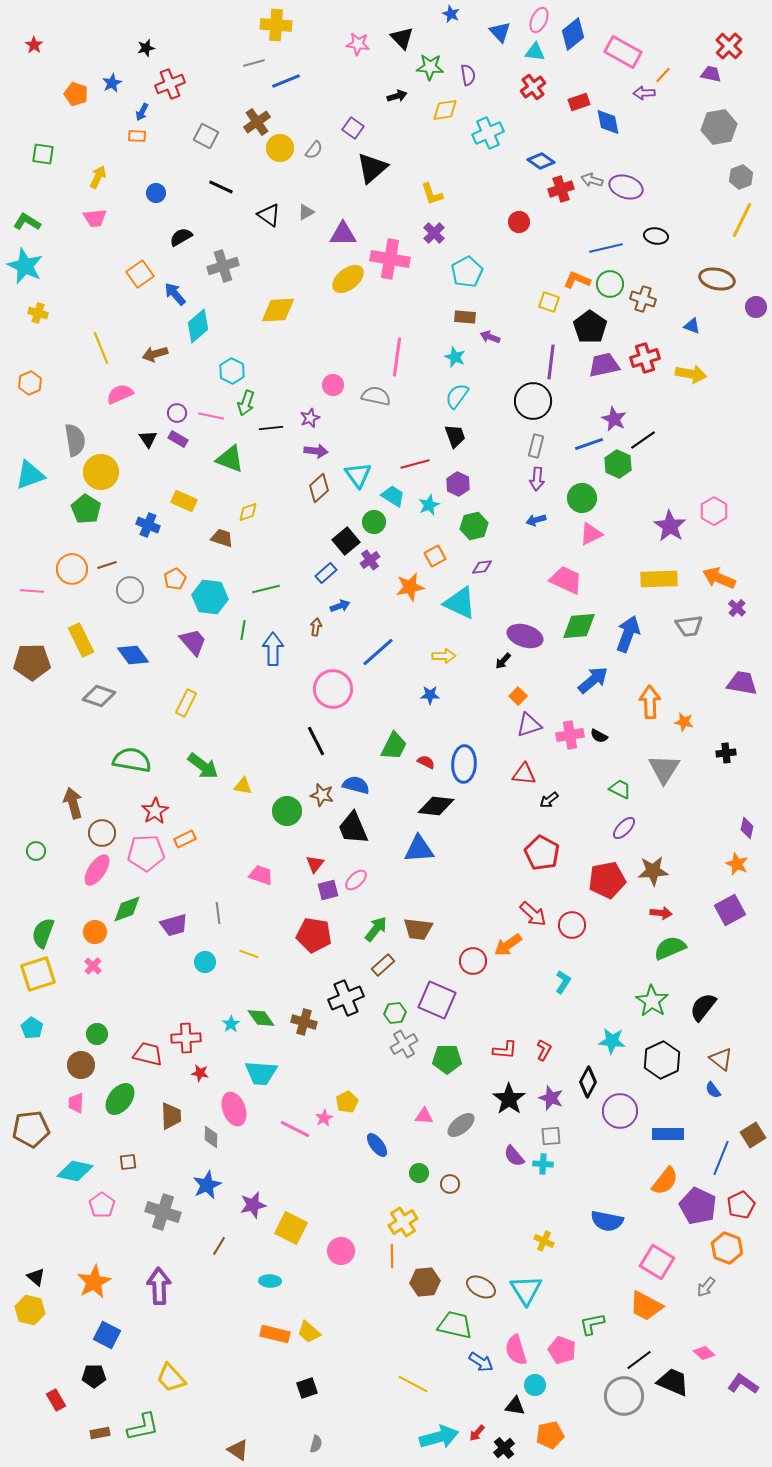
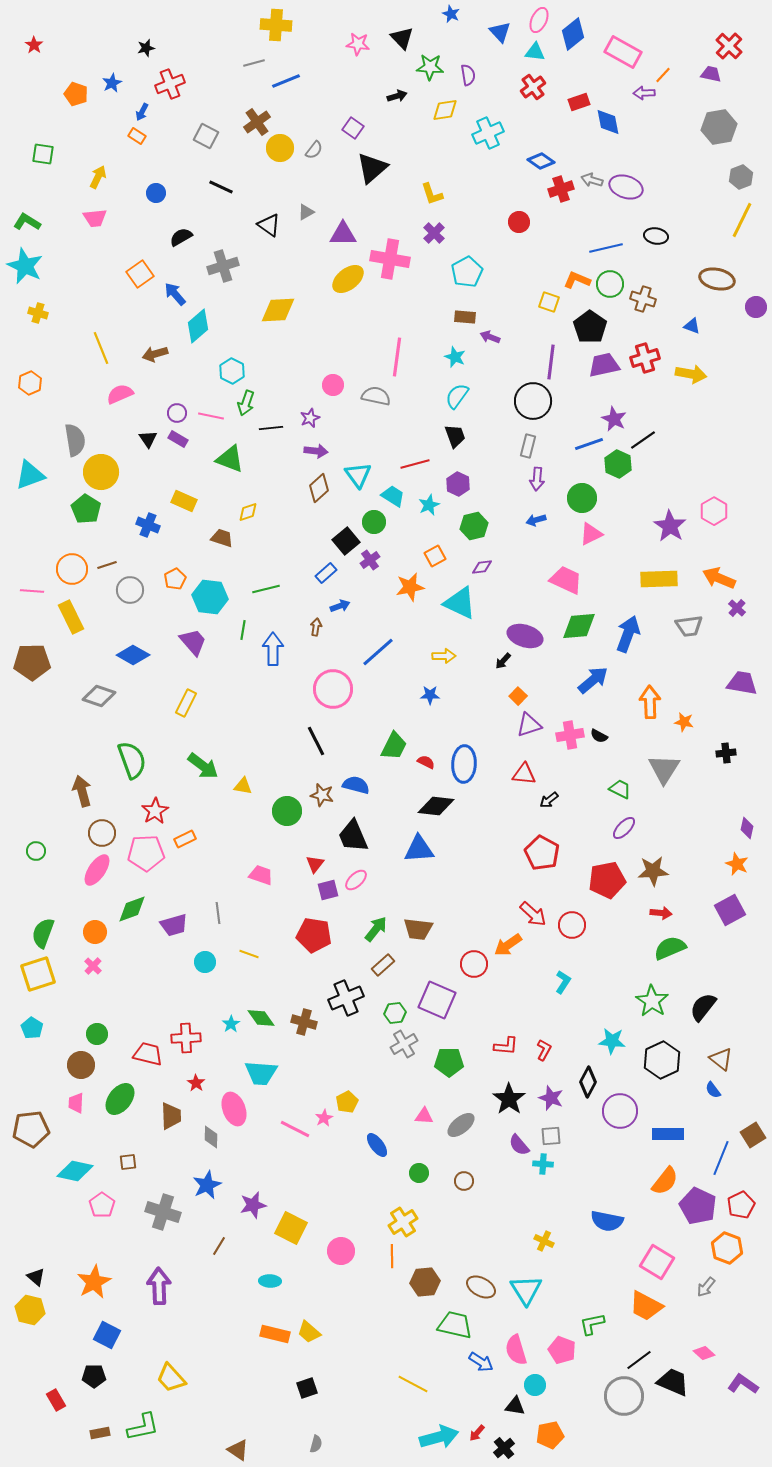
orange rectangle at (137, 136): rotated 30 degrees clockwise
black triangle at (269, 215): moved 10 px down
gray rectangle at (536, 446): moved 8 px left
yellow rectangle at (81, 640): moved 10 px left, 23 px up
blue diamond at (133, 655): rotated 24 degrees counterclockwise
green semicircle at (132, 760): rotated 60 degrees clockwise
brown arrow at (73, 803): moved 9 px right, 12 px up
black trapezoid at (353, 828): moved 8 px down
green diamond at (127, 909): moved 5 px right
red circle at (473, 961): moved 1 px right, 3 px down
red L-shape at (505, 1050): moved 1 px right, 4 px up
green pentagon at (447, 1059): moved 2 px right, 3 px down
red star at (200, 1073): moved 4 px left, 10 px down; rotated 24 degrees clockwise
purple semicircle at (514, 1156): moved 5 px right, 11 px up
brown circle at (450, 1184): moved 14 px right, 3 px up
